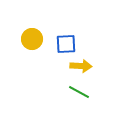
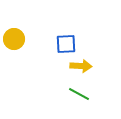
yellow circle: moved 18 px left
green line: moved 2 px down
